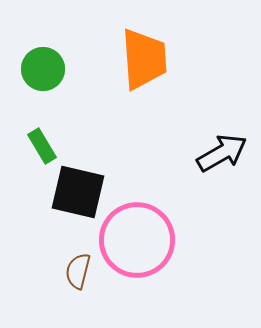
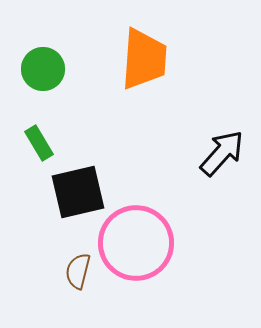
orange trapezoid: rotated 8 degrees clockwise
green rectangle: moved 3 px left, 3 px up
black arrow: rotated 18 degrees counterclockwise
black square: rotated 26 degrees counterclockwise
pink circle: moved 1 px left, 3 px down
